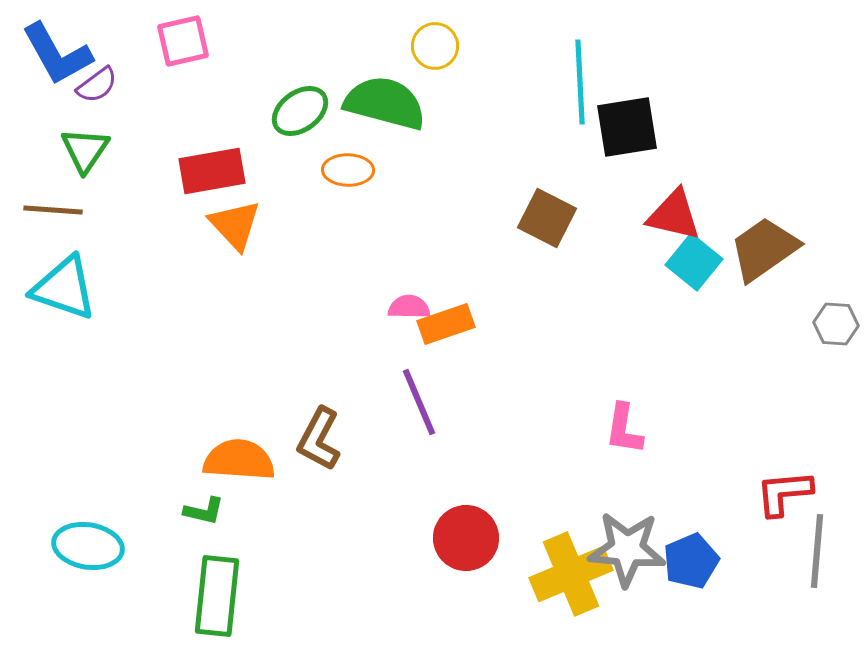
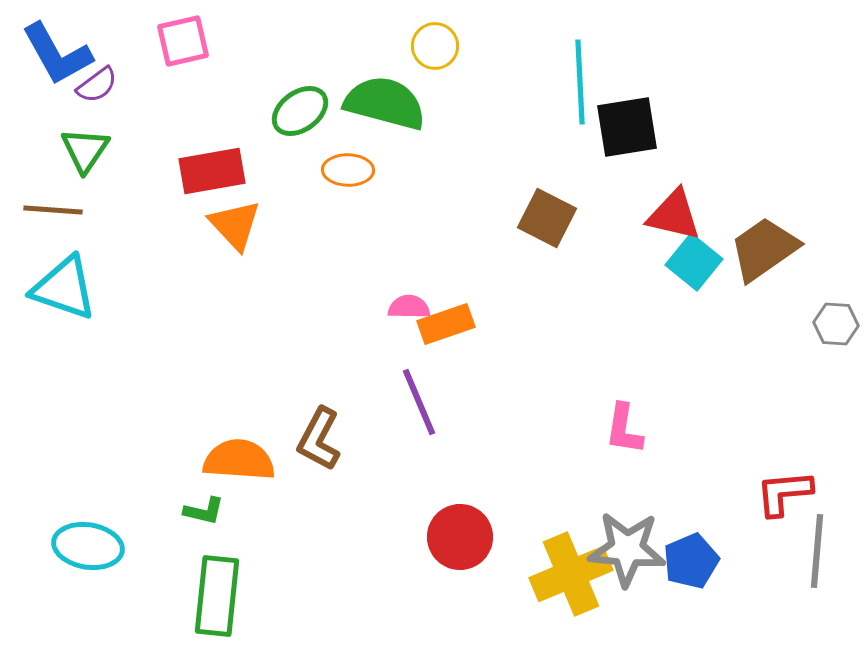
red circle: moved 6 px left, 1 px up
